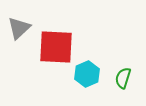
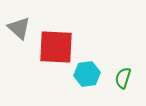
gray triangle: rotated 35 degrees counterclockwise
cyan hexagon: rotated 15 degrees clockwise
